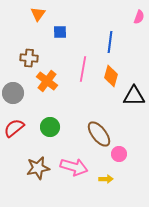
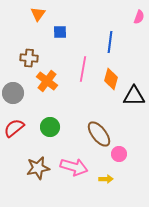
orange diamond: moved 3 px down
